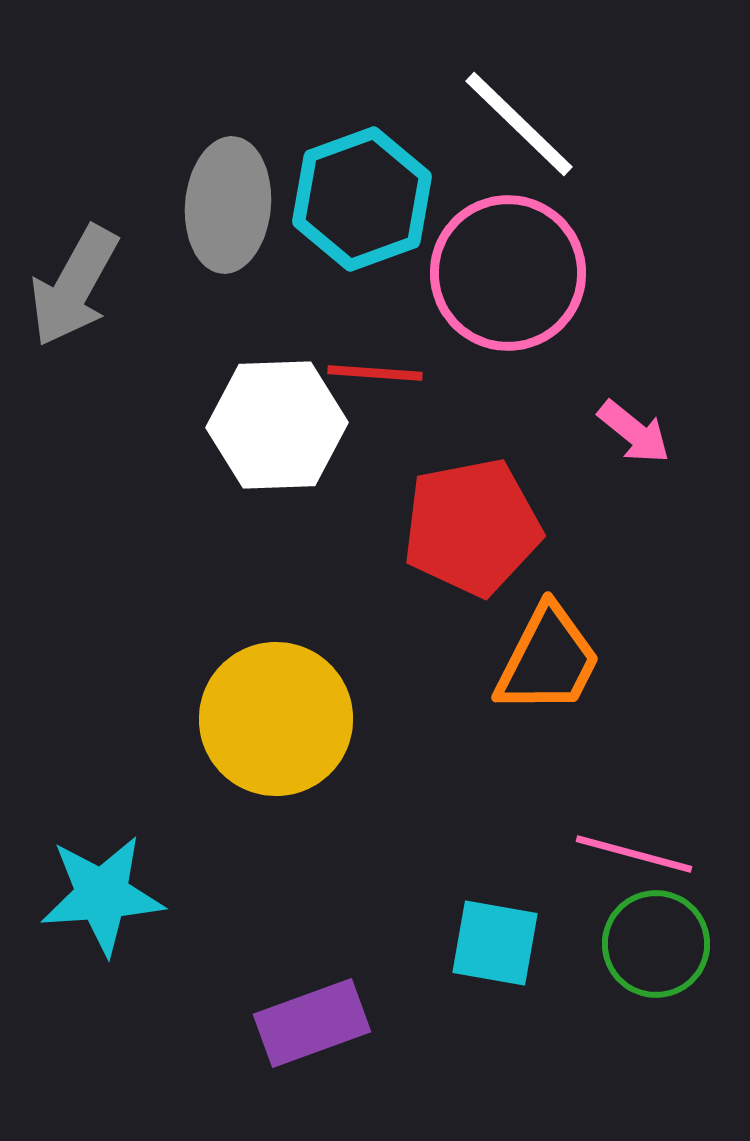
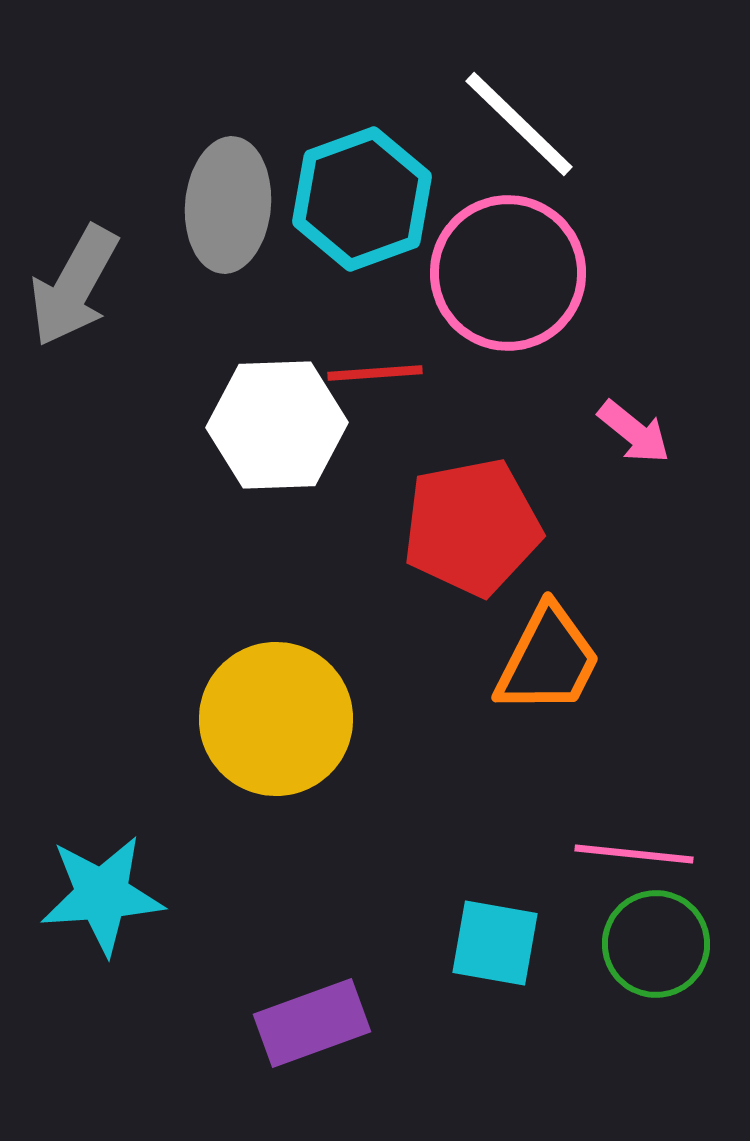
red line: rotated 8 degrees counterclockwise
pink line: rotated 9 degrees counterclockwise
